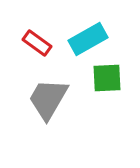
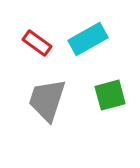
green square: moved 3 px right, 17 px down; rotated 12 degrees counterclockwise
gray trapezoid: moved 1 px left, 1 px down; rotated 12 degrees counterclockwise
